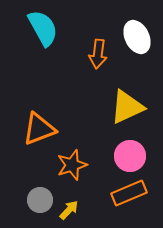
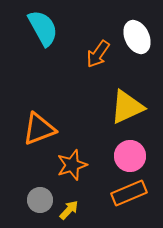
orange arrow: rotated 28 degrees clockwise
